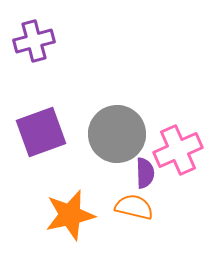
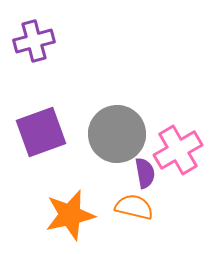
pink cross: rotated 6 degrees counterclockwise
purple semicircle: rotated 8 degrees counterclockwise
